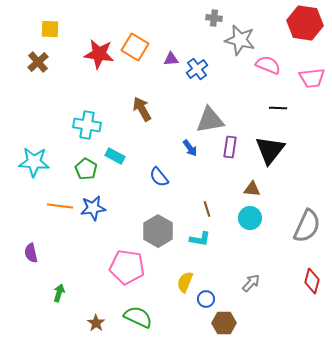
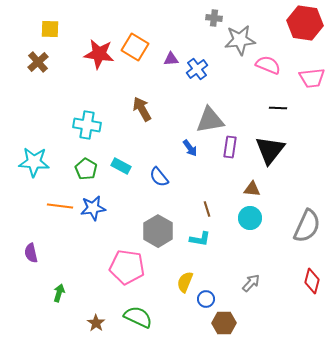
gray star: rotated 20 degrees counterclockwise
cyan rectangle: moved 6 px right, 10 px down
